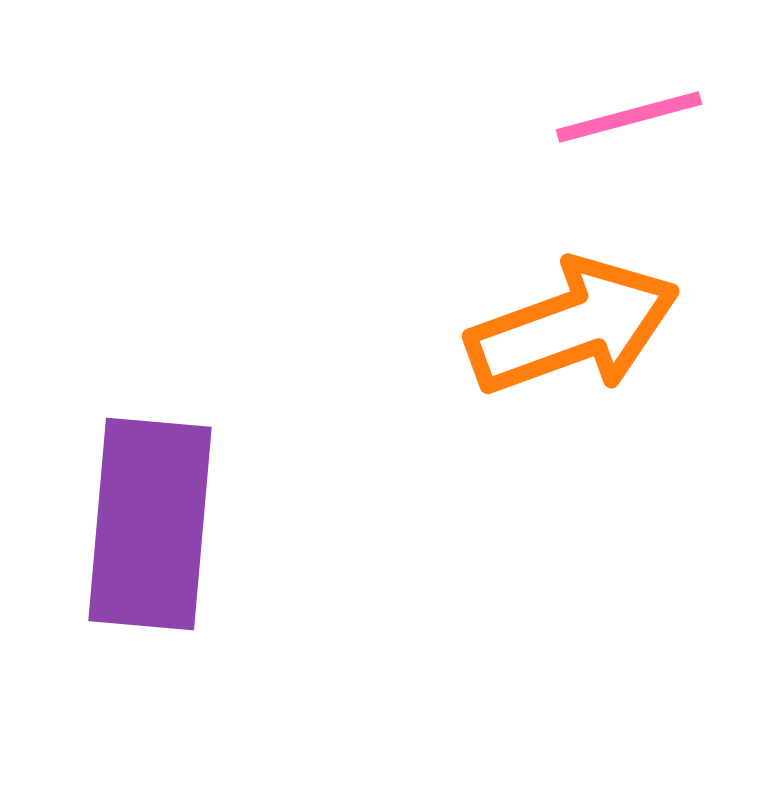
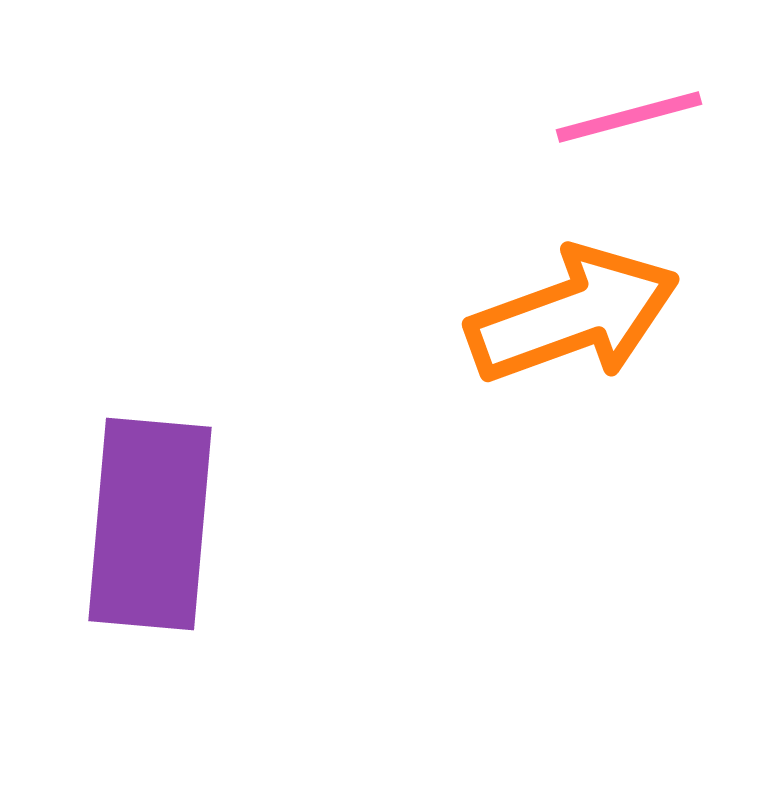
orange arrow: moved 12 px up
